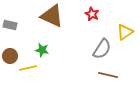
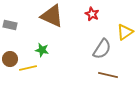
brown circle: moved 3 px down
